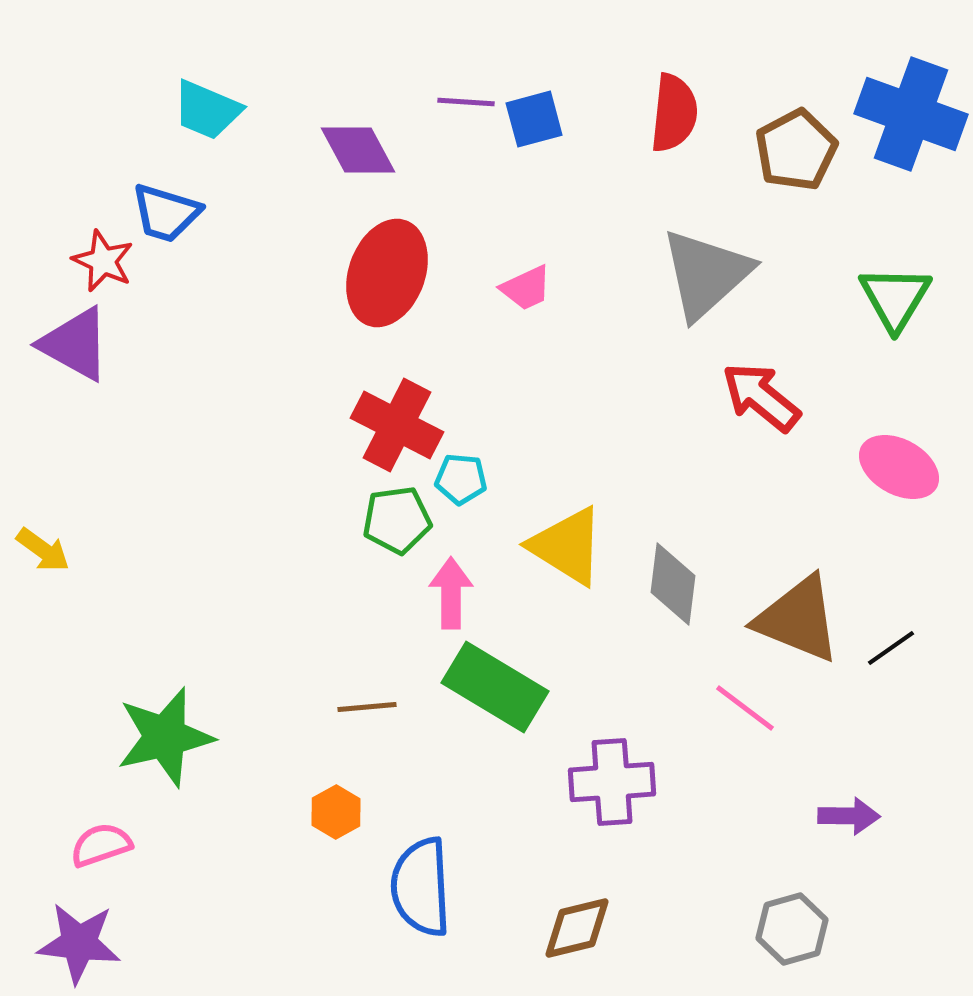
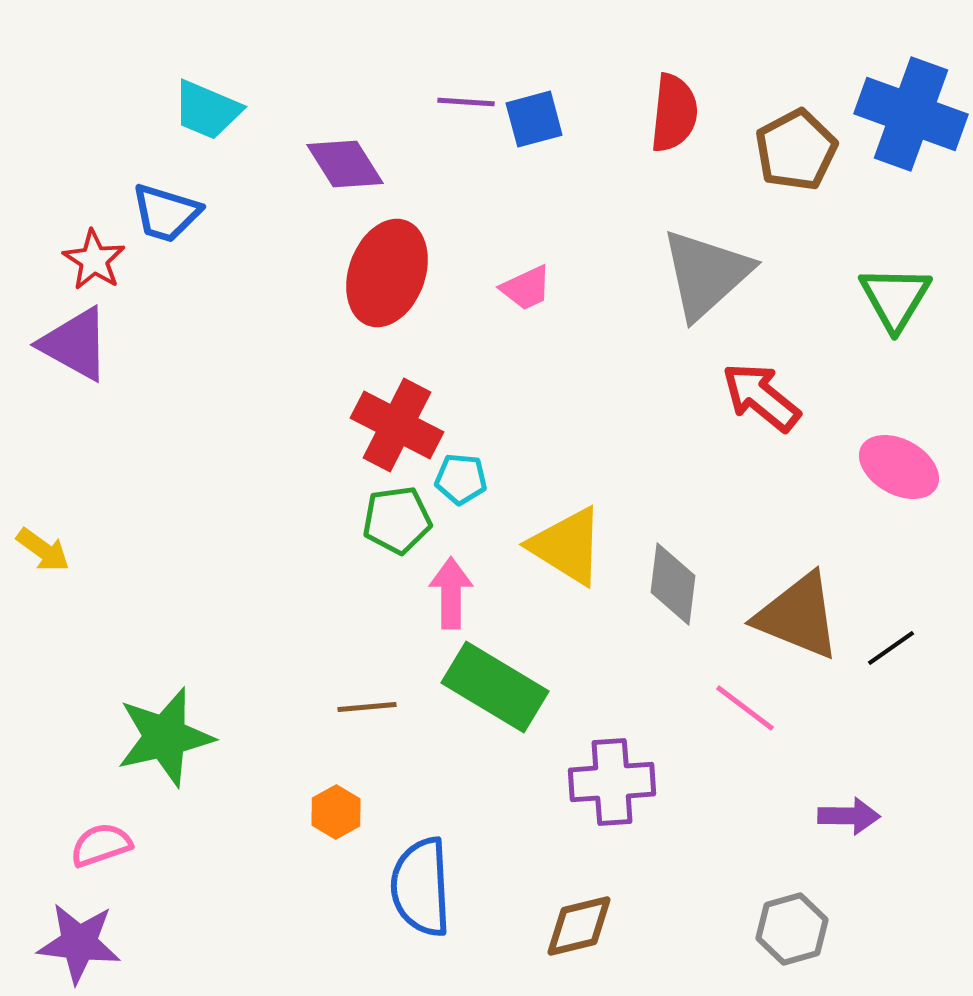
purple diamond: moved 13 px left, 14 px down; rotated 4 degrees counterclockwise
red star: moved 9 px left, 1 px up; rotated 8 degrees clockwise
brown triangle: moved 3 px up
brown diamond: moved 2 px right, 2 px up
